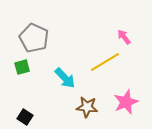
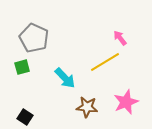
pink arrow: moved 4 px left, 1 px down
